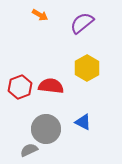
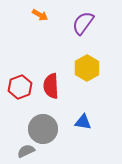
purple semicircle: moved 1 px right; rotated 15 degrees counterclockwise
red semicircle: rotated 100 degrees counterclockwise
blue triangle: rotated 18 degrees counterclockwise
gray circle: moved 3 px left
gray semicircle: moved 3 px left, 1 px down
